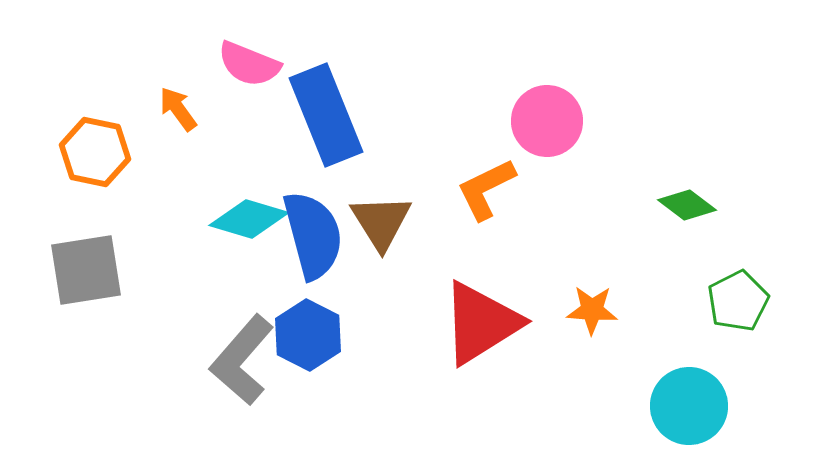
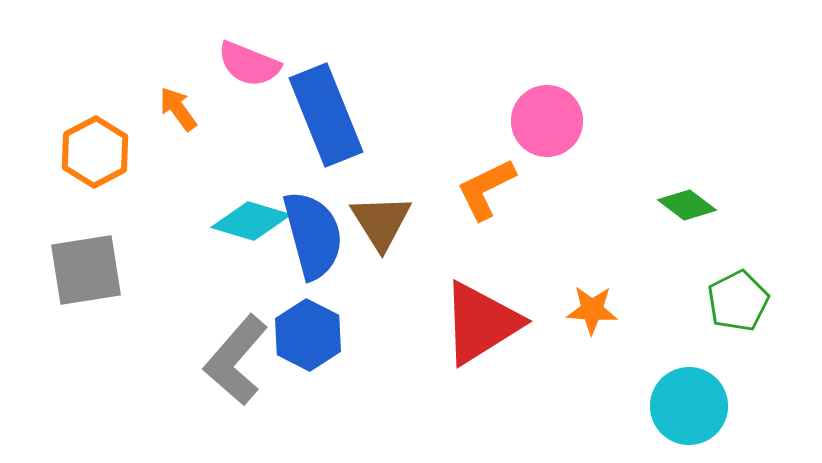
orange hexagon: rotated 20 degrees clockwise
cyan diamond: moved 2 px right, 2 px down
gray L-shape: moved 6 px left
